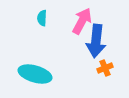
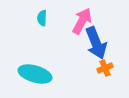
blue arrow: moved 2 px down; rotated 28 degrees counterclockwise
